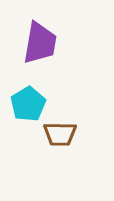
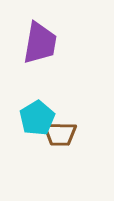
cyan pentagon: moved 9 px right, 14 px down
